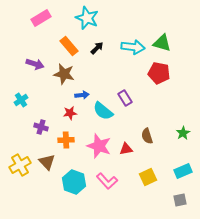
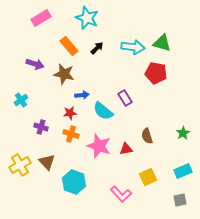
red pentagon: moved 3 px left
orange cross: moved 5 px right, 6 px up; rotated 21 degrees clockwise
pink L-shape: moved 14 px right, 13 px down
